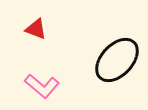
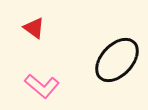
red triangle: moved 2 px left, 1 px up; rotated 15 degrees clockwise
